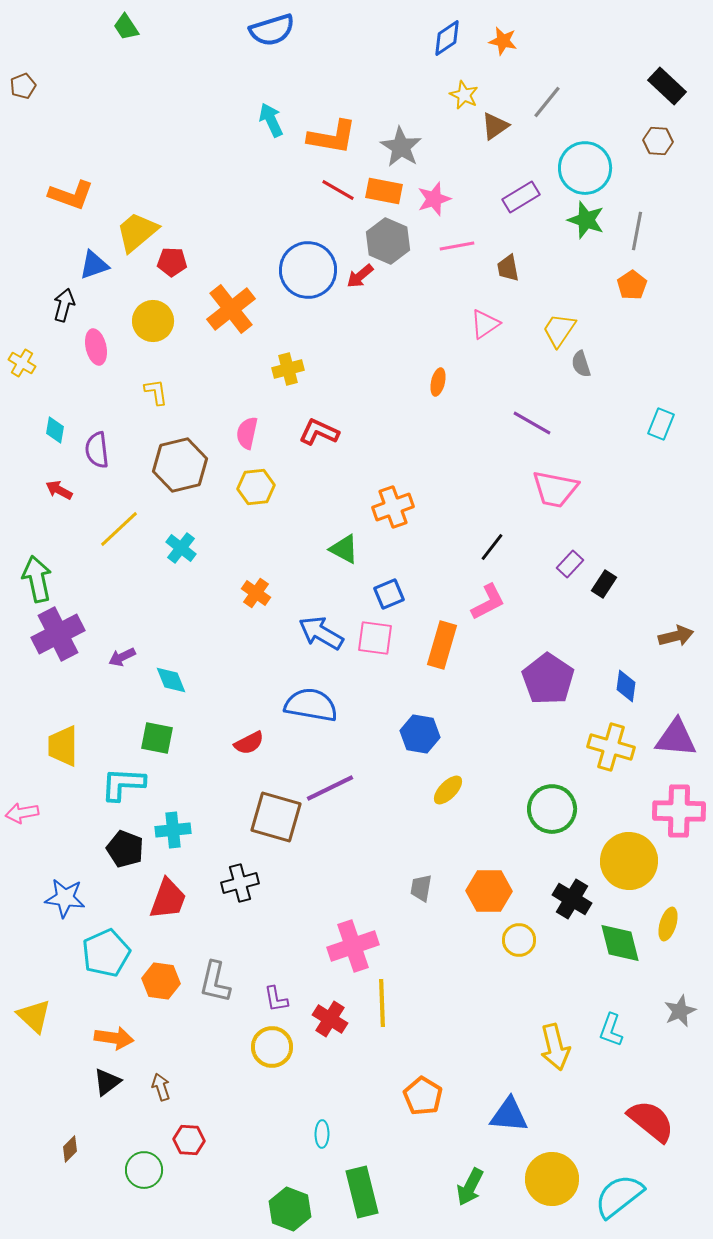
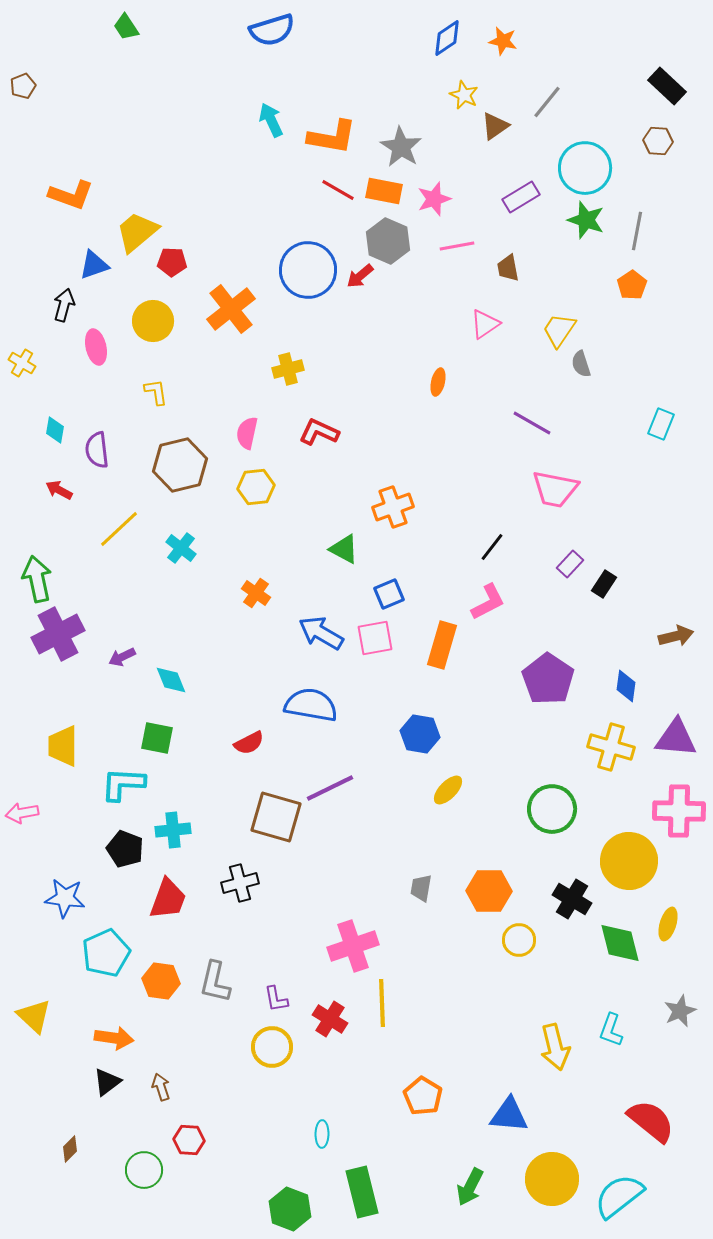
pink square at (375, 638): rotated 18 degrees counterclockwise
